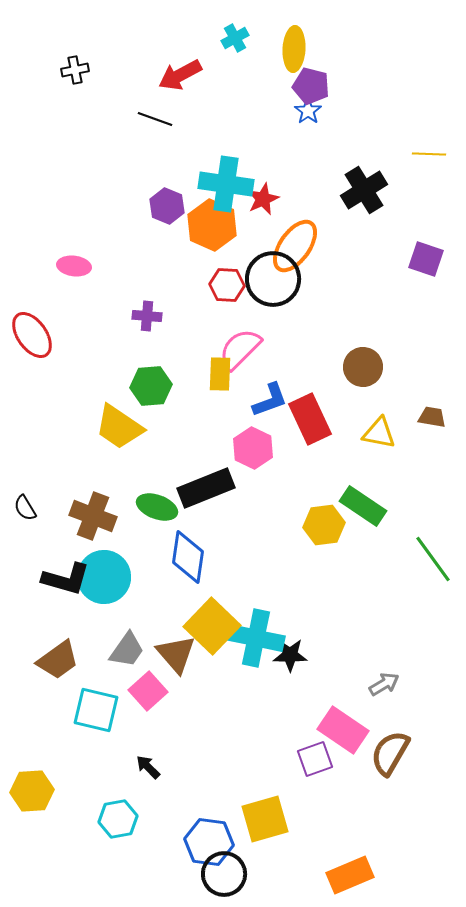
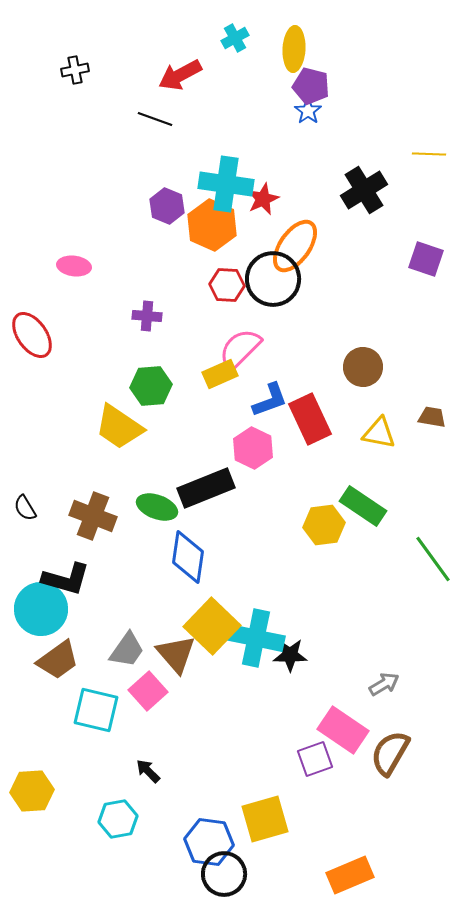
yellow rectangle at (220, 374): rotated 64 degrees clockwise
cyan circle at (104, 577): moved 63 px left, 32 px down
black arrow at (148, 767): moved 4 px down
